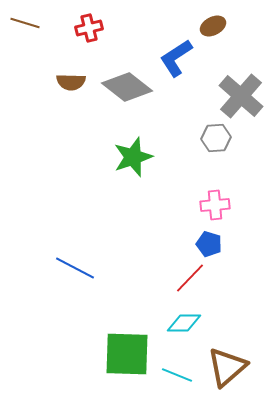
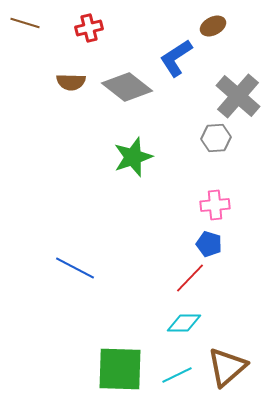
gray cross: moved 3 px left
green square: moved 7 px left, 15 px down
cyan line: rotated 48 degrees counterclockwise
